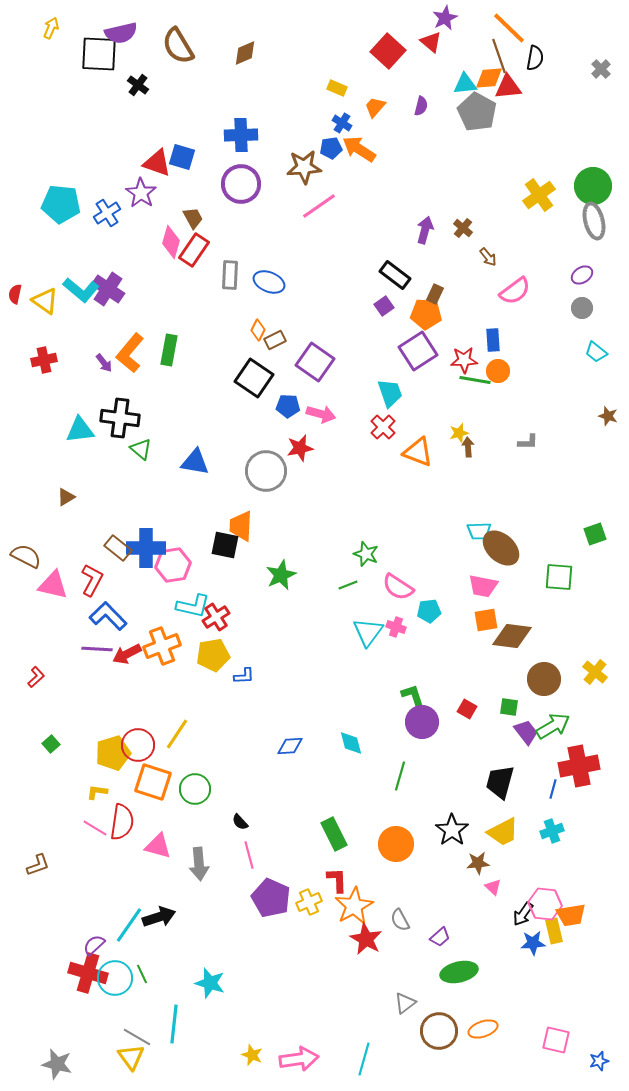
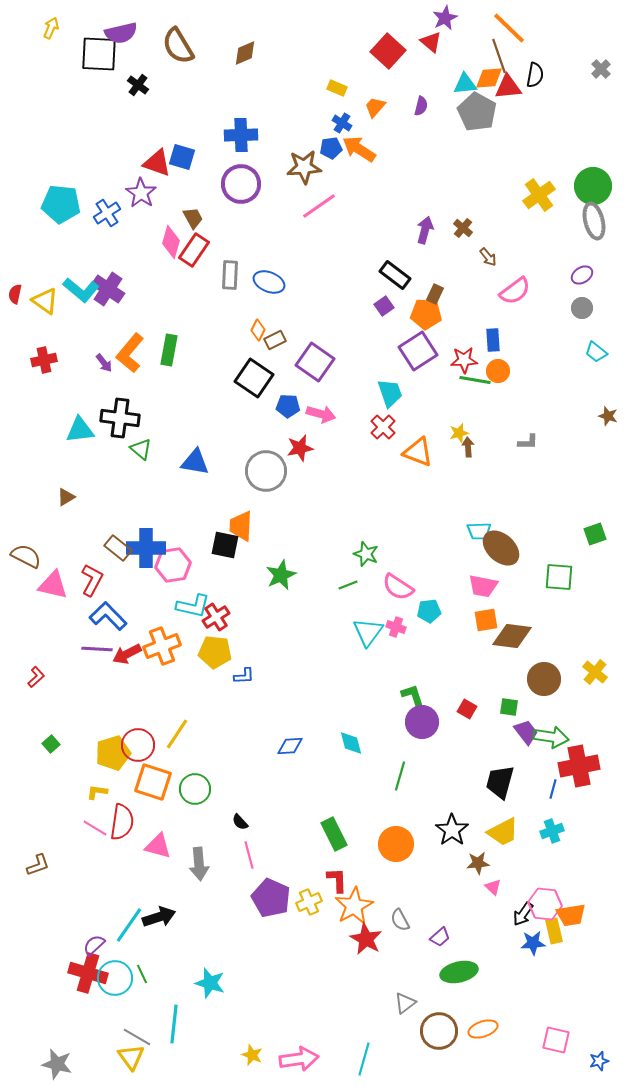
black semicircle at (535, 58): moved 17 px down
yellow pentagon at (213, 655): moved 2 px right, 3 px up; rotated 16 degrees clockwise
green arrow at (553, 726): moved 2 px left, 11 px down; rotated 40 degrees clockwise
